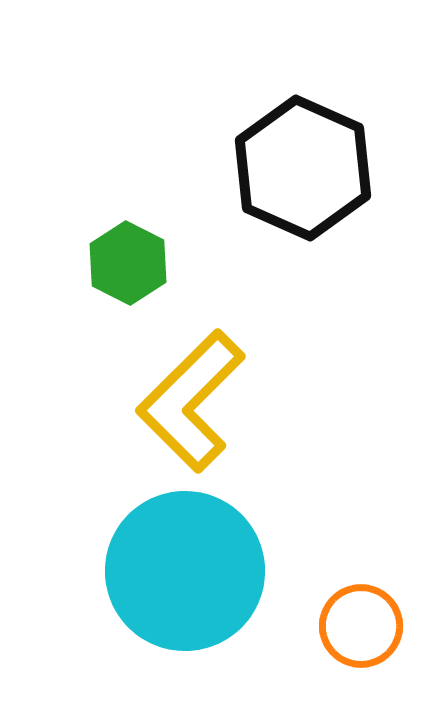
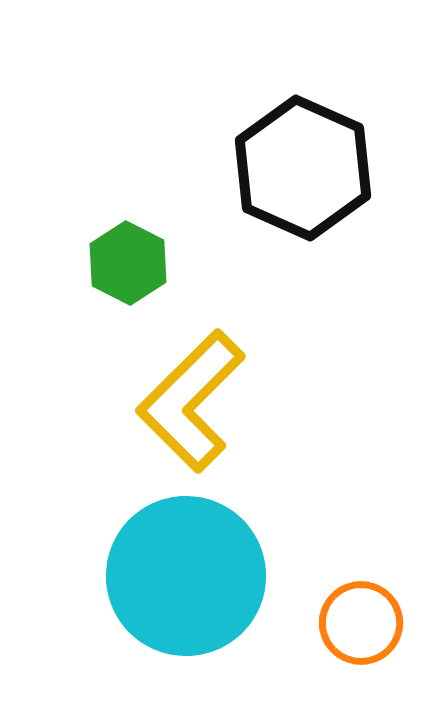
cyan circle: moved 1 px right, 5 px down
orange circle: moved 3 px up
